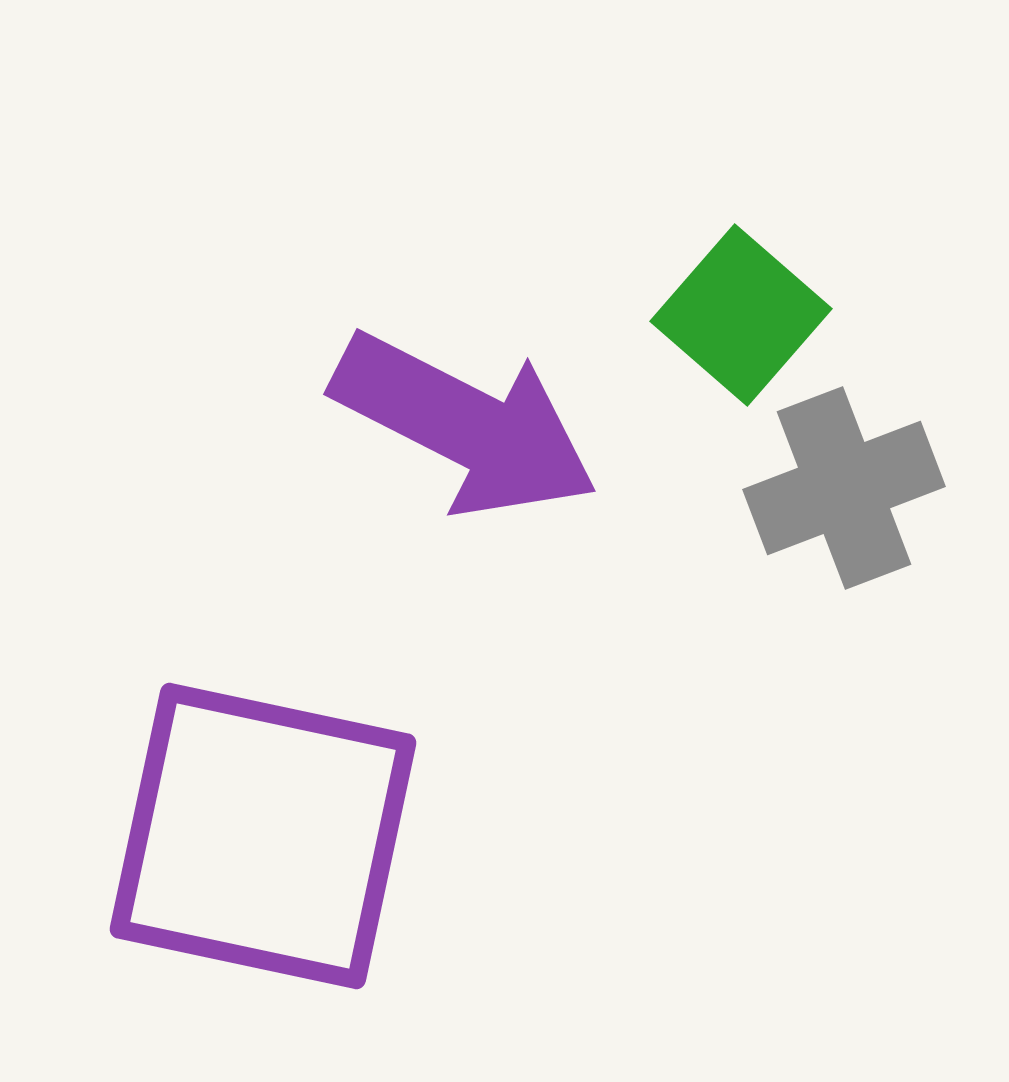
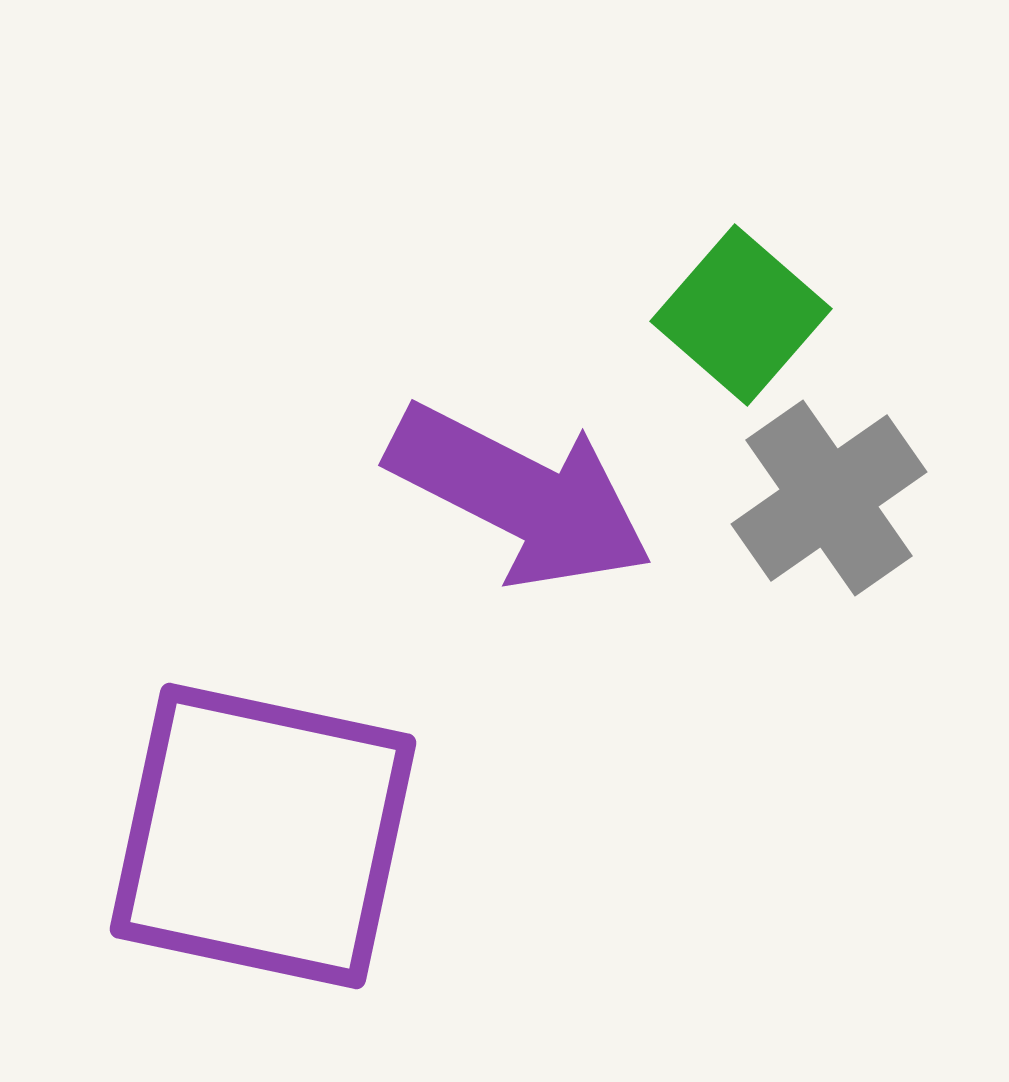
purple arrow: moved 55 px right, 71 px down
gray cross: moved 15 px left, 10 px down; rotated 14 degrees counterclockwise
